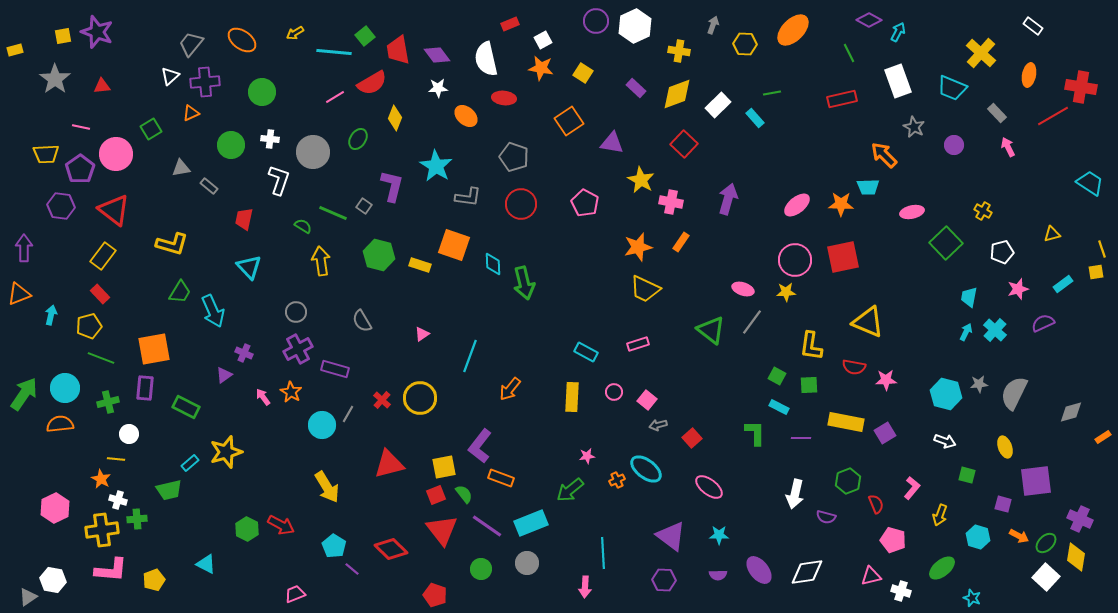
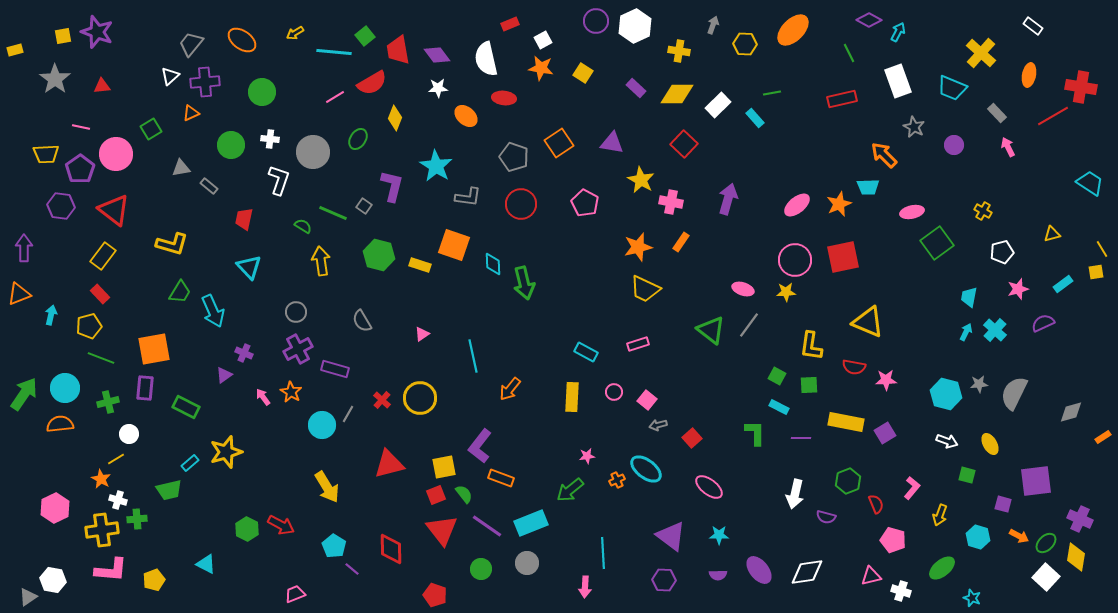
yellow diamond at (677, 94): rotated 20 degrees clockwise
orange square at (569, 121): moved 10 px left, 22 px down
orange star at (841, 204): moved 2 px left; rotated 25 degrees counterclockwise
green square at (946, 243): moved 9 px left; rotated 8 degrees clockwise
yellow line at (1102, 249): rotated 12 degrees counterclockwise
gray line at (752, 322): moved 3 px left, 3 px down
cyan line at (470, 356): moved 3 px right; rotated 32 degrees counterclockwise
white arrow at (945, 441): moved 2 px right
yellow ellipse at (1005, 447): moved 15 px left, 3 px up; rotated 10 degrees counterclockwise
yellow line at (116, 459): rotated 36 degrees counterclockwise
red diamond at (391, 549): rotated 44 degrees clockwise
